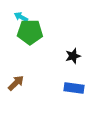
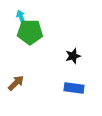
cyan arrow: rotated 40 degrees clockwise
